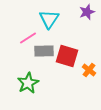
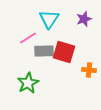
purple star: moved 3 px left, 7 px down
red square: moved 3 px left, 4 px up
orange cross: rotated 32 degrees counterclockwise
